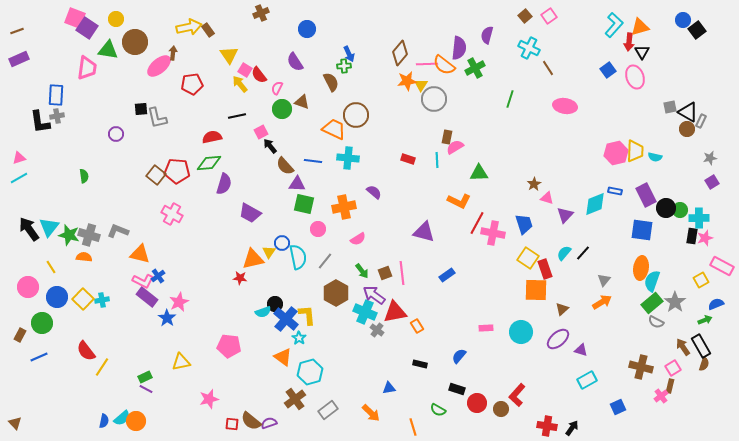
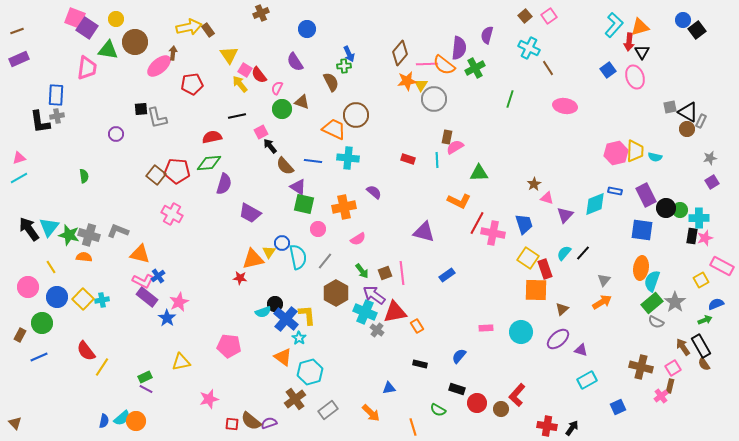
purple triangle at (297, 184): moved 1 px right, 3 px down; rotated 30 degrees clockwise
brown semicircle at (704, 364): rotated 128 degrees clockwise
